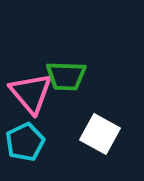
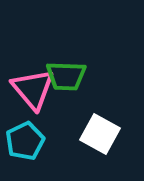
pink triangle: moved 2 px right, 4 px up
cyan pentagon: moved 1 px up
